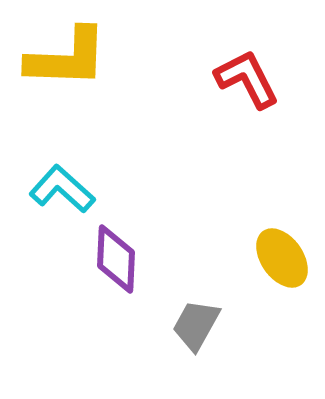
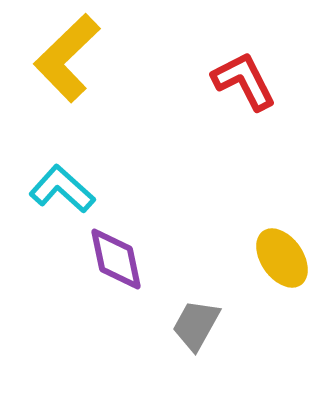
yellow L-shape: rotated 134 degrees clockwise
red L-shape: moved 3 px left, 2 px down
purple diamond: rotated 14 degrees counterclockwise
